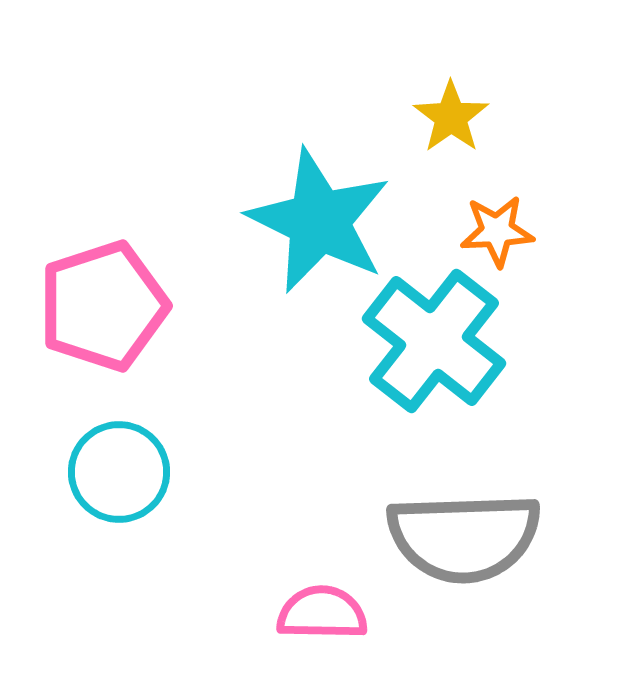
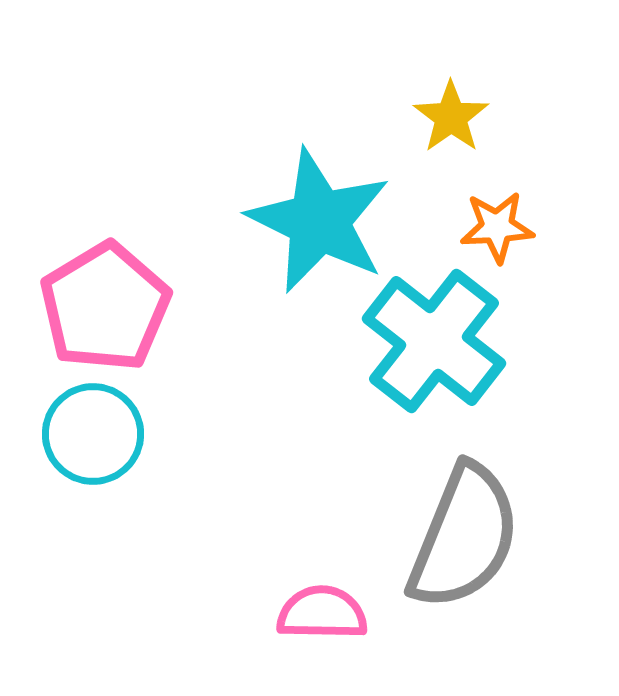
orange star: moved 4 px up
pink pentagon: moved 2 px right, 1 px down; rotated 13 degrees counterclockwise
cyan circle: moved 26 px left, 38 px up
gray semicircle: rotated 66 degrees counterclockwise
